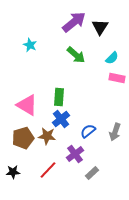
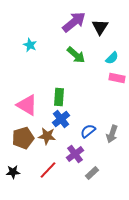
gray arrow: moved 3 px left, 2 px down
